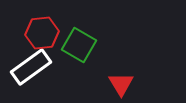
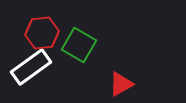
red triangle: rotated 32 degrees clockwise
